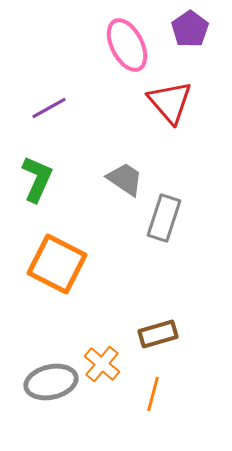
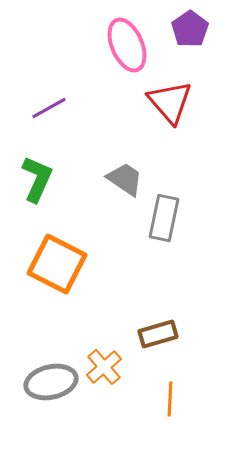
pink ellipse: rotated 4 degrees clockwise
gray rectangle: rotated 6 degrees counterclockwise
orange cross: moved 2 px right, 3 px down; rotated 9 degrees clockwise
orange line: moved 17 px right, 5 px down; rotated 12 degrees counterclockwise
